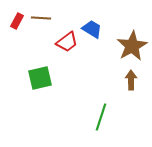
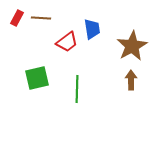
red rectangle: moved 3 px up
blue trapezoid: rotated 50 degrees clockwise
green square: moved 3 px left
green line: moved 24 px left, 28 px up; rotated 16 degrees counterclockwise
